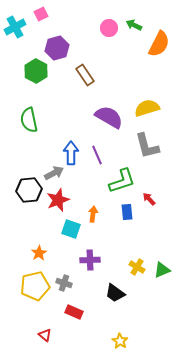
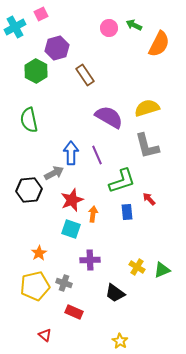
red star: moved 14 px right
